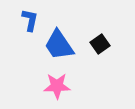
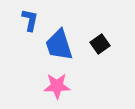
blue trapezoid: rotated 16 degrees clockwise
